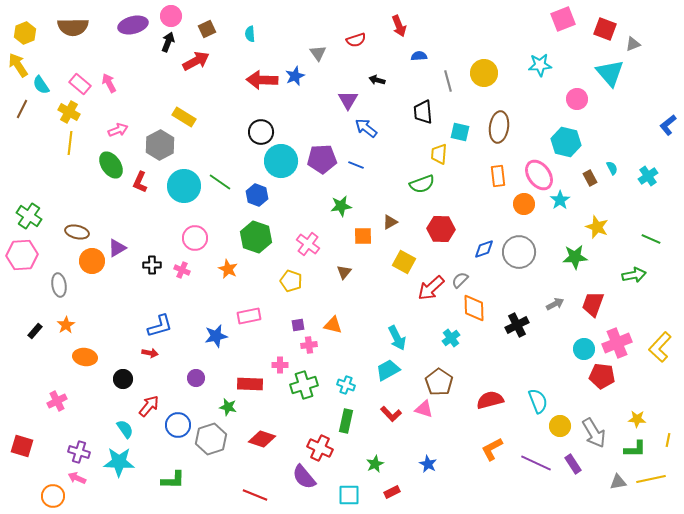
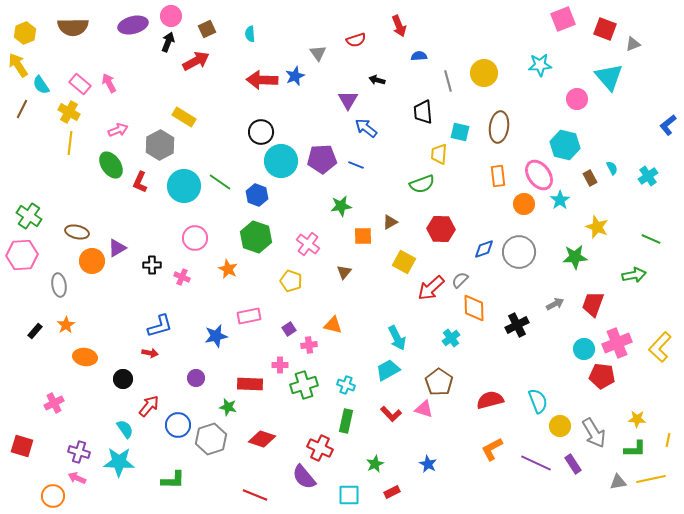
cyan triangle at (610, 73): moved 1 px left, 4 px down
cyan hexagon at (566, 142): moved 1 px left, 3 px down
pink cross at (182, 270): moved 7 px down
purple square at (298, 325): moved 9 px left, 4 px down; rotated 24 degrees counterclockwise
pink cross at (57, 401): moved 3 px left, 2 px down
